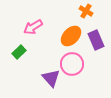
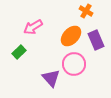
pink circle: moved 2 px right
